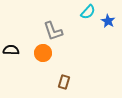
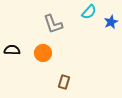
cyan semicircle: moved 1 px right
blue star: moved 3 px right, 1 px down; rotated 16 degrees clockwise
gray L-shape: moved 7 px up
black semicircle: moved 1 px right
